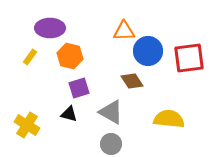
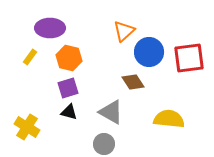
orange triangle: rotated 40 degrees counterclockwise
blue circle: moved 1 px right, 1 px down
orange hexagon: moved 1 px left, 2 px down
brown diamond: moved 1 px right, 1 px down
purple square: moved 11 px left
black triangle: moved 2 px up
yellow cross: moved 2 px down
gray circle: moved 7 px left
